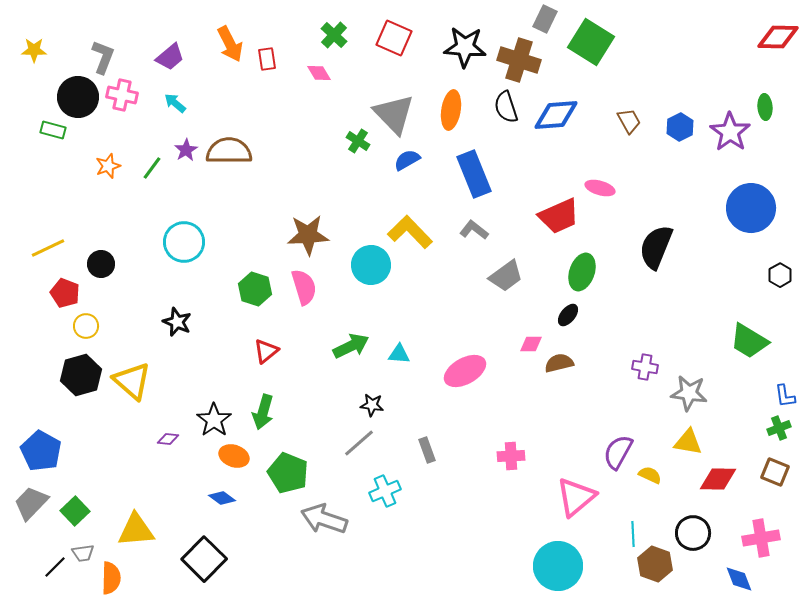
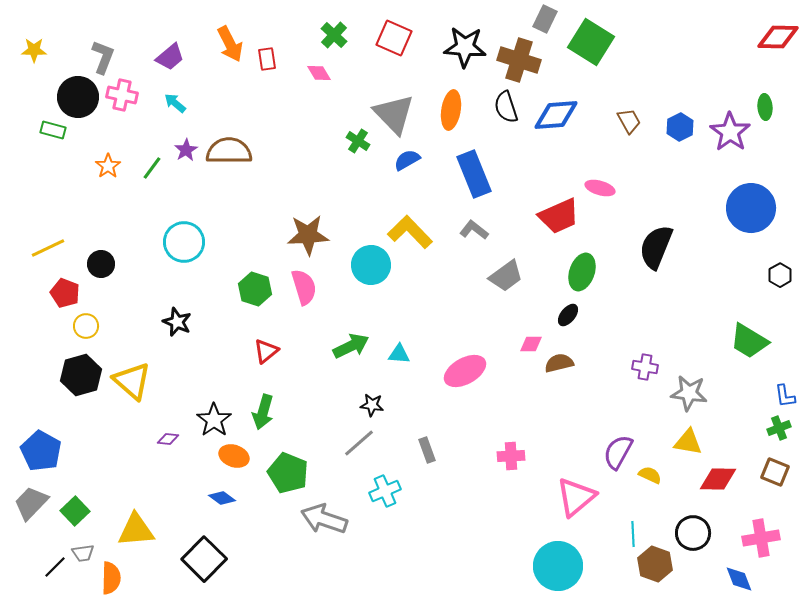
orange star at (108, 166): rotated 15 degrees counterclockwise
